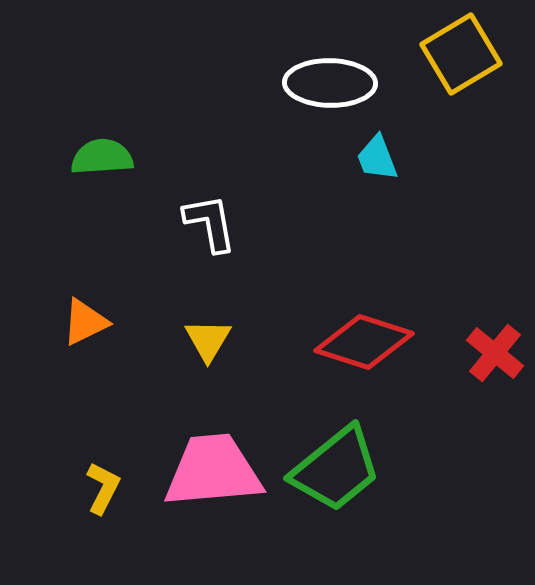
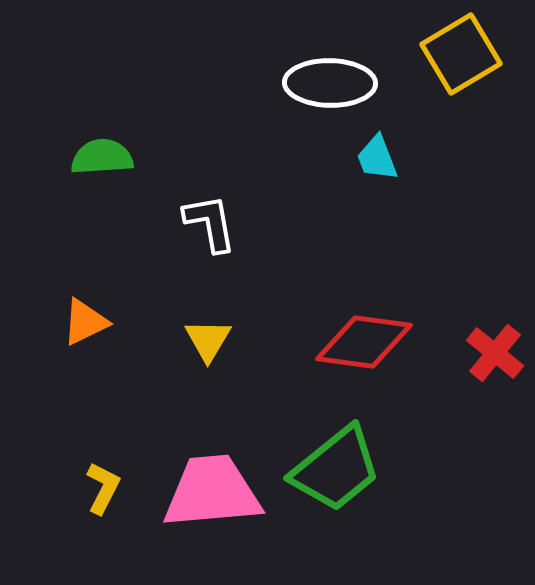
red diamond: rotated 10 degrees counterclockwise
pink trapezoid: moved 1 px left, 21 px down
